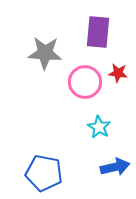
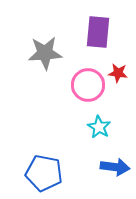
gray star: rotated 8 degrees counterclockwise
pink circle: moved 3 px right, 3 px down
blue arrow: rotated 20 degrees clockwise
